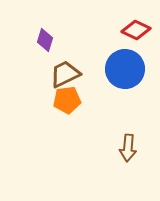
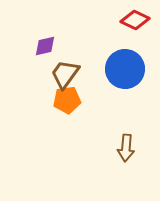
red diamond: moved 1 px left, 10 px up
purple diamond: moved 6 px down; rotated 60 degrees clockwise
brown trapezoid: rotated 28 degrees counterclockwise
brown arrow: moved 2 px left
